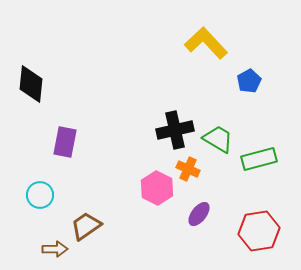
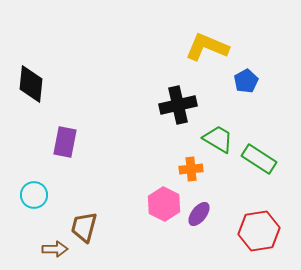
yellow L-shape: moved 1 px right, 4 px down; rotated 24 degrees counterclockwise
blue pentagon: moved 3 px left
black cross: moved 3 px right, 25 px up
green rectangle: rotated 48 degrees clockwise
orange cross: moved 3 px right; rotated 30 degrees counterclockwise
pink hexagon: moved 7 px right, 16 px down
cyan circle: moved 6 px left
brown trapezoid: moved 2 px left, 1 px down; rotated 40 degrees counterclockwise
